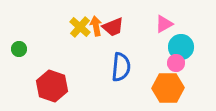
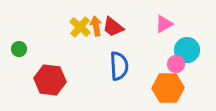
red trapezoid: rotated 60 degrees clockwise
cyan circle: moved 6 px right, 3 px down
pink circle: moved 1 px down
blue semicircle: moved 2 px left, 1 px up; rotated 8 degrees counterclockwise
red hexagon: moved 2 px left, 6 px up; rotated 12 degrees counterclockwise
